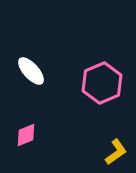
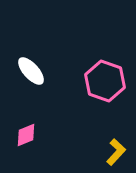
pink hexagon: moved 3 px right, 2 px up; rotated 18 degrees counterclockwise
yellow L-shape: rotated 12 degrees counterclockwise
